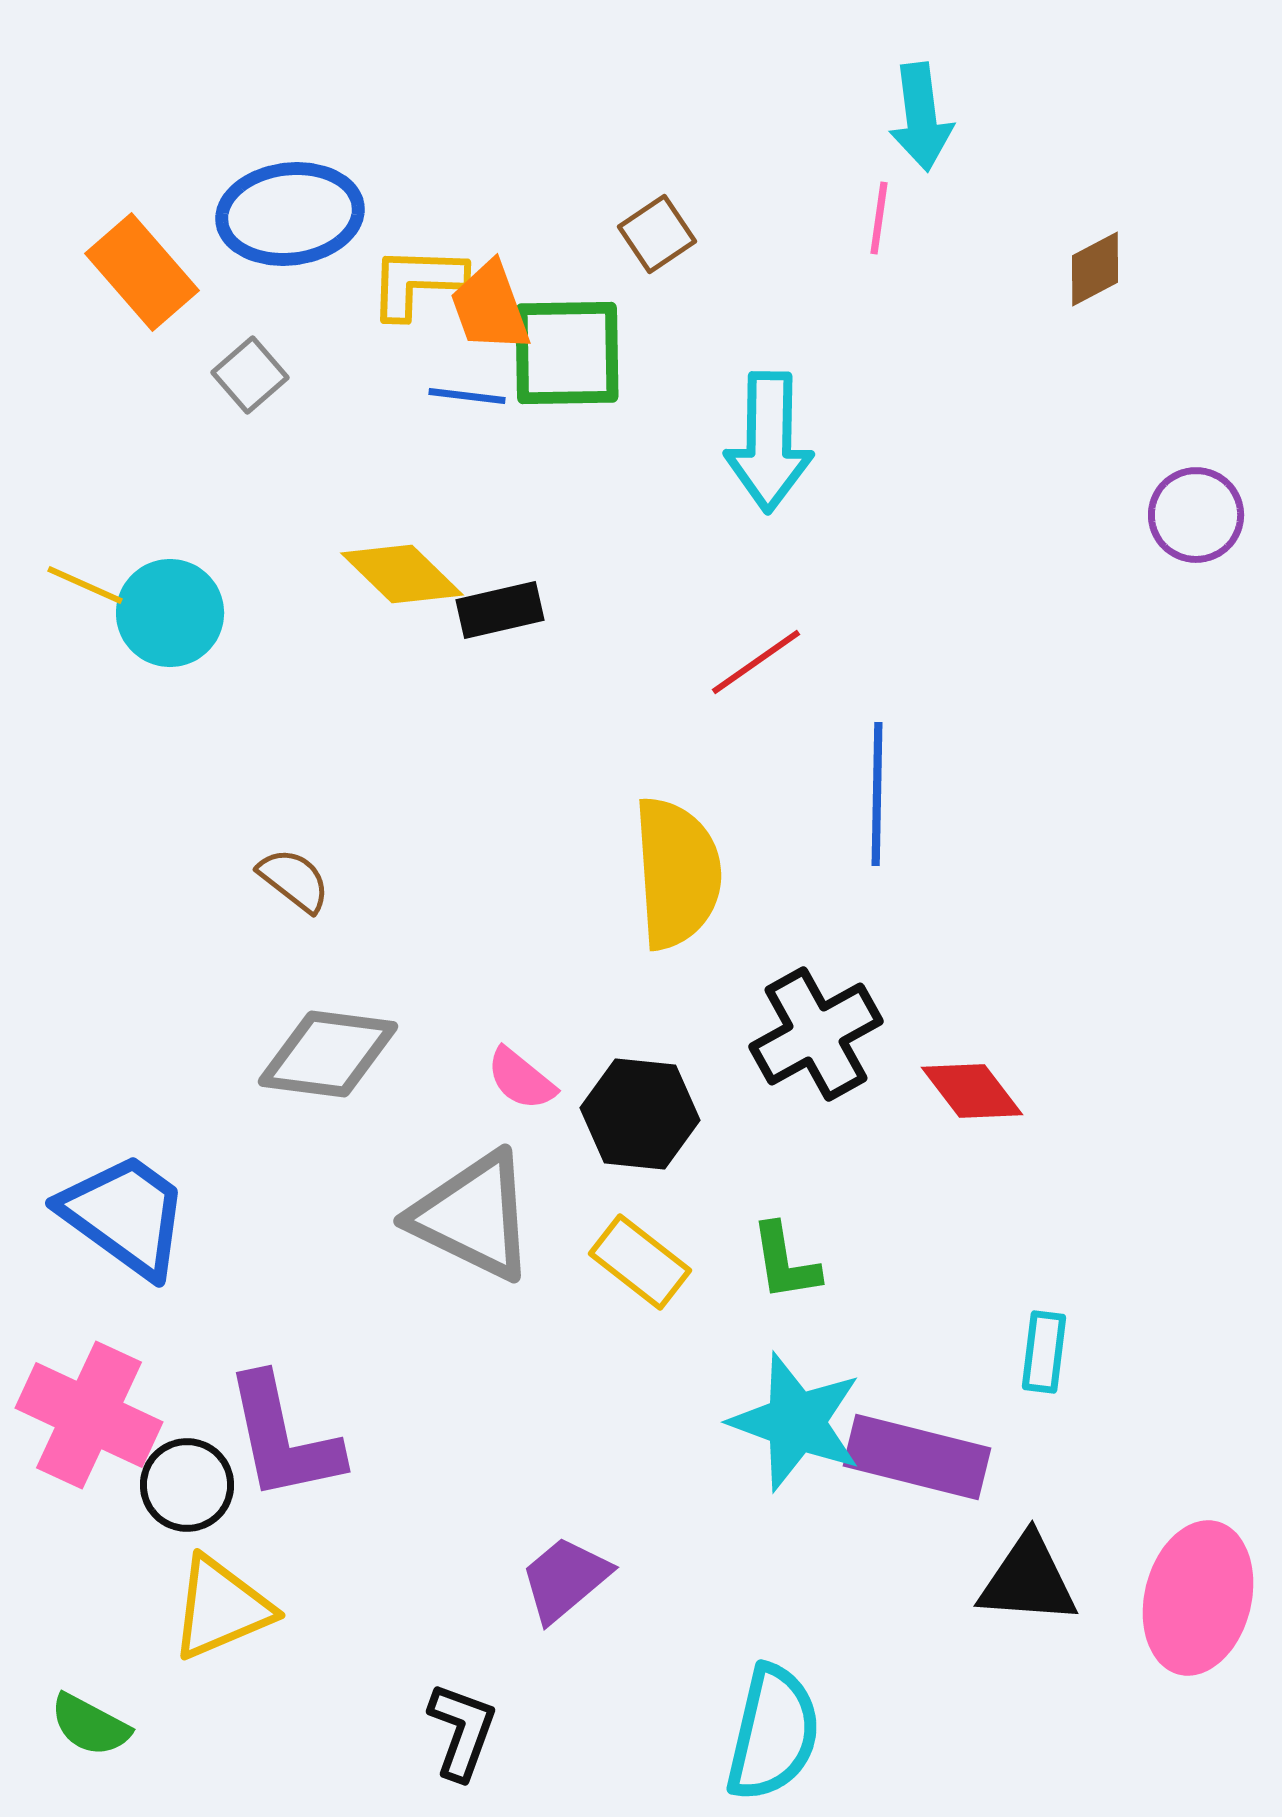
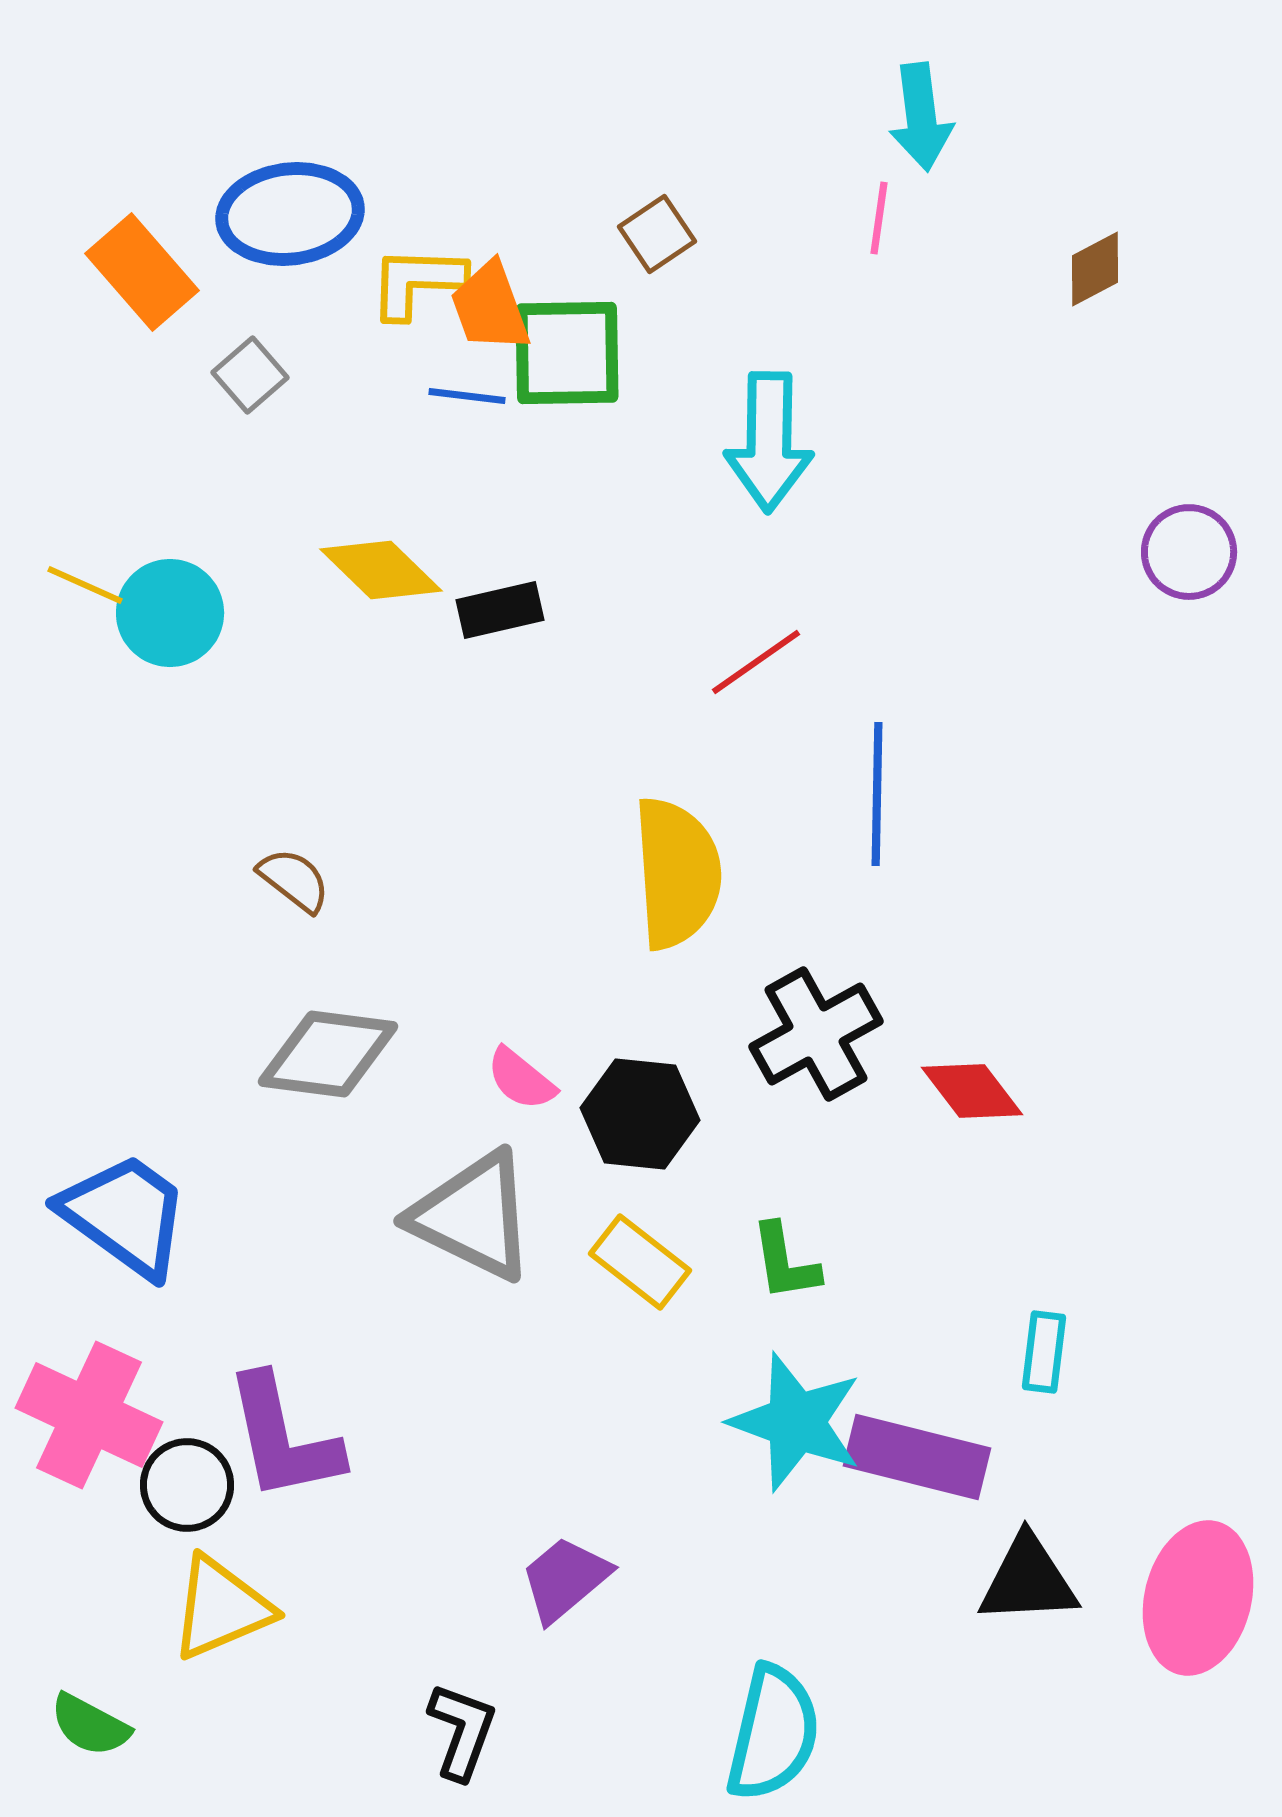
purple circle at (1196, 515): moved 7 px left, 37 px down
yellow diamond at (402, 574): moved 21 px left, 4 px up
black triangle at (1028, 1580): rotated 7 degrees counterclockwise
